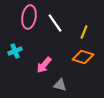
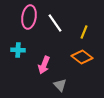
cyan cross: moved 3 px right, 1 px up; rotated 24 degrees clockwise
orange diamond: moved 1 px left; rotated 20 degrees clockwise
pink arrow: rotated 18 degrees counterclockwise
gray triangle: rotated 32 degrees clockwise
